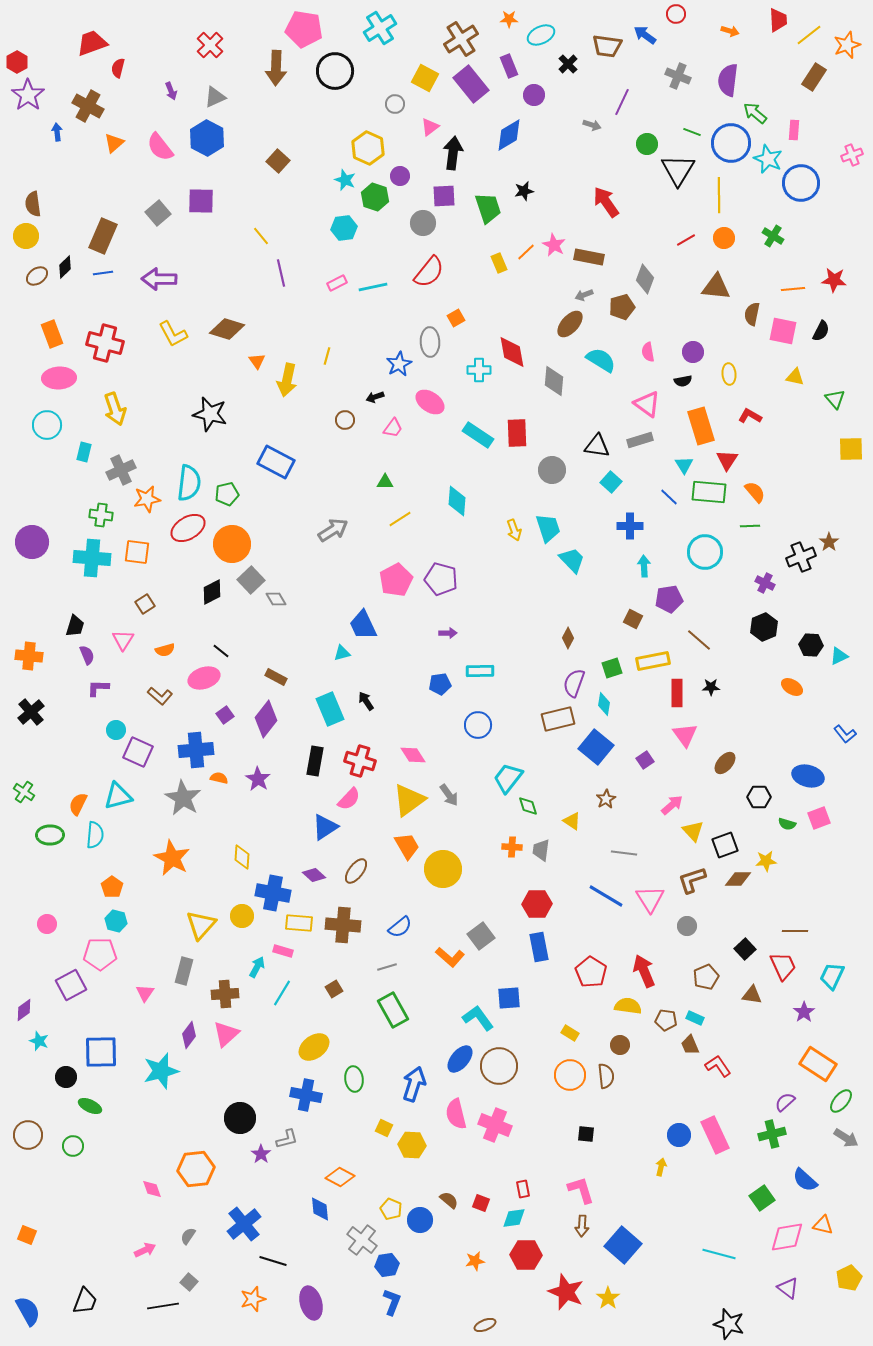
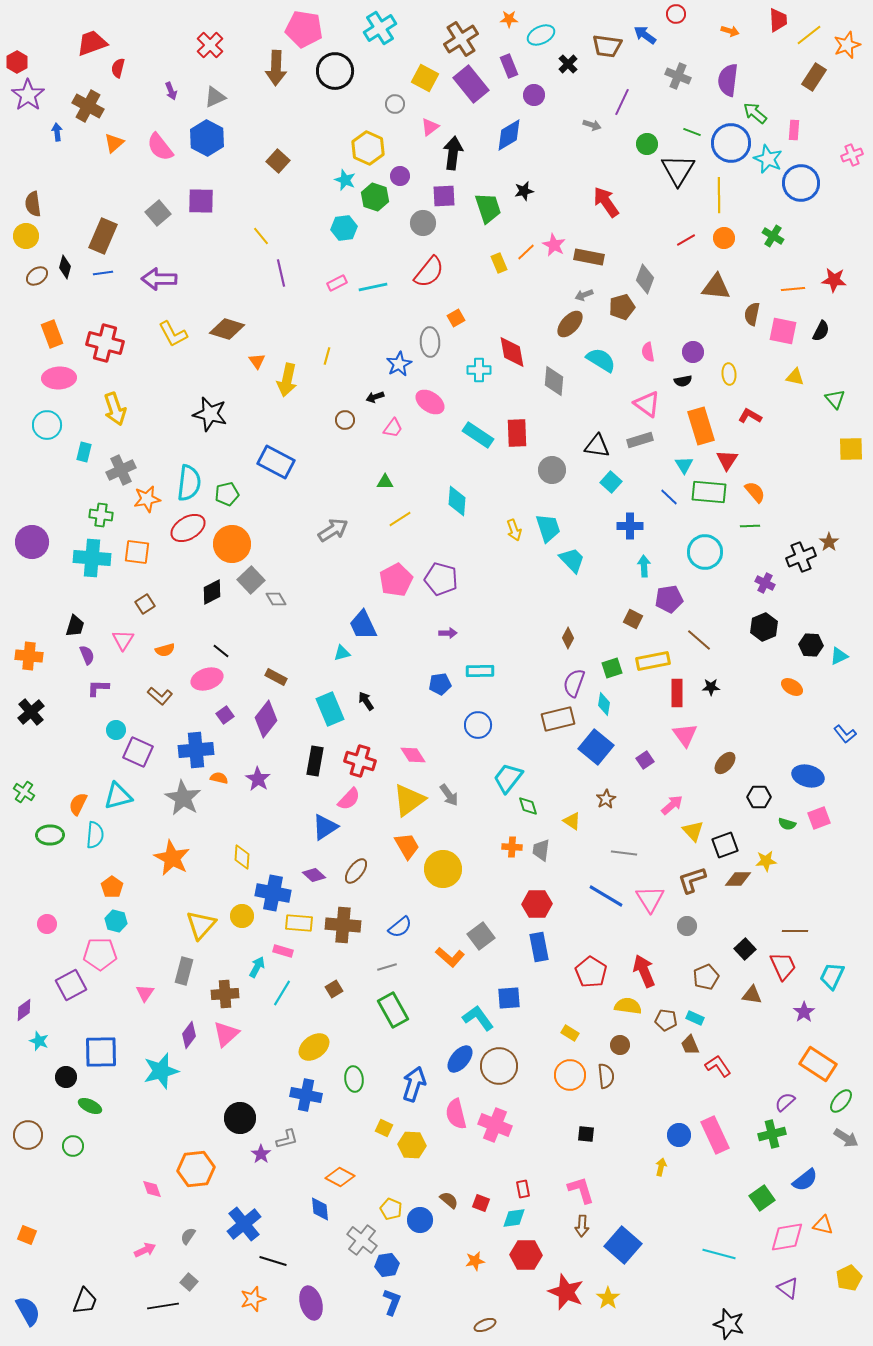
black diamond at (65, 267): rotated 30 degrees counterclockwise
pink ellipse at (204, 678): moved 3 px right, 1 px down
blue semicircle at (805, 1180): rotated 80 degrees counterclockwise
